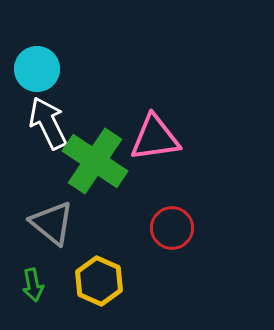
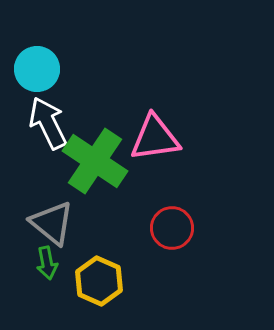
green arrow: moved 14 px right, 22 px up
